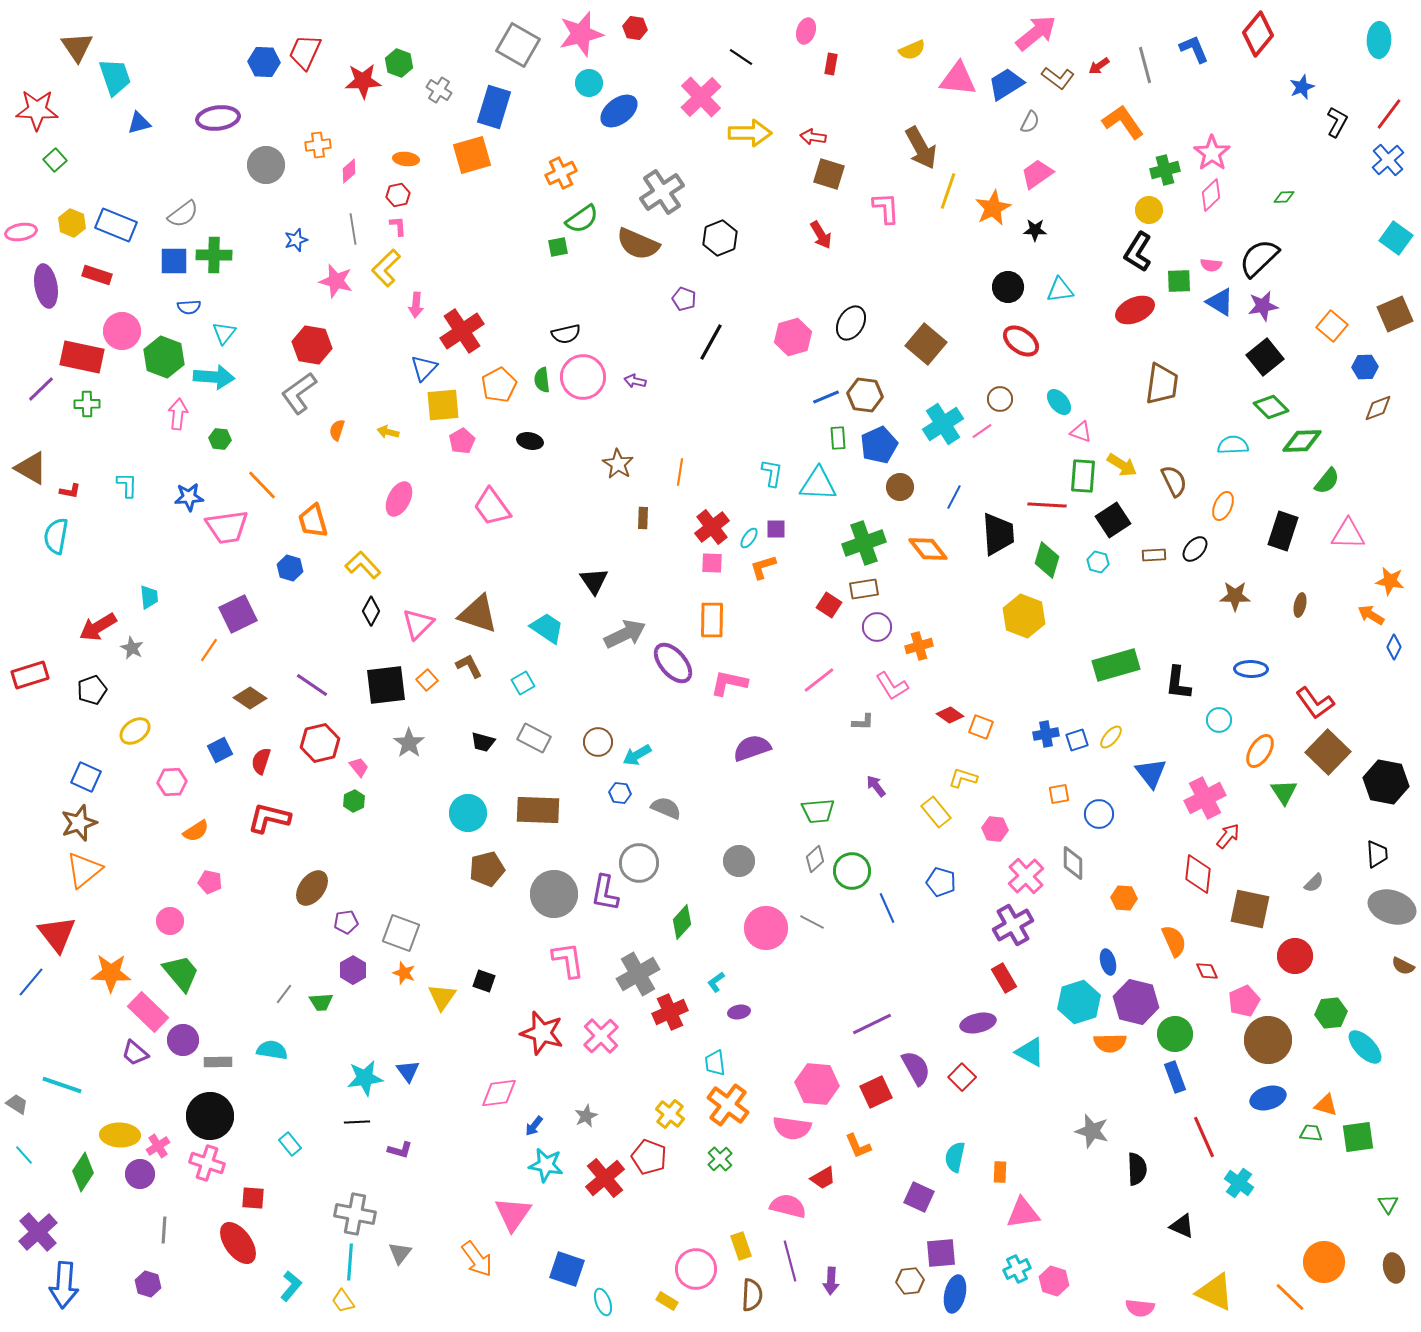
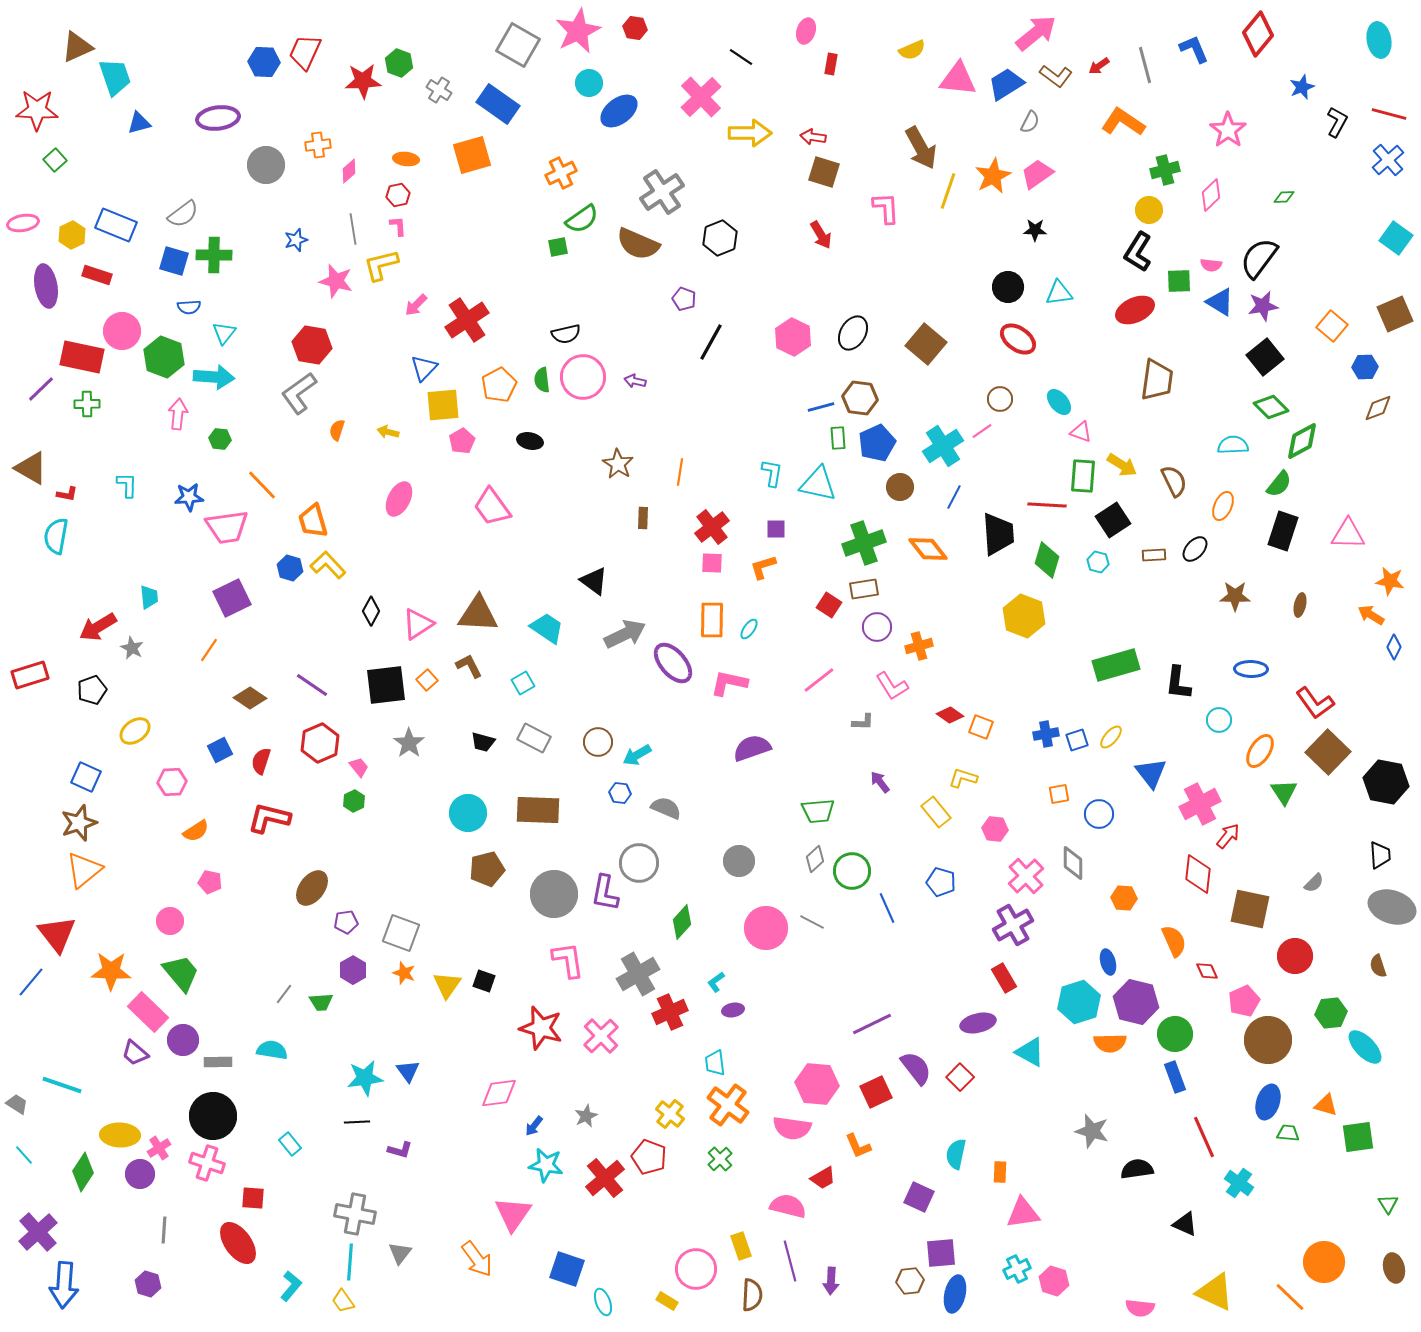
pink star at (581, 34): moved 3 px left, 3 px up; rotated 12 degrees counterclockwise
cyan ellipse at (1379, 40): rotated 12 degrees counterclockwise
brown triangle at (77, 47): rotated 40 degrees clockwise
brown L-shape at (1058, 78): moved 2 px left, 2 px up
blue rectangle at (494, 107): moved 4 px right, 3 px up; rotated 72 degrees counterclockwise
red line at (1389, 114): rotated 68 degrees clockwise
orange L-shape at (1123, 122): rotated 21 degrees counterclockwise
pink star at (1212, 153): moved 16 px right, 23 px up
brown square at (829, 174): moved 5 px left, 2 px up
orange star at (993, 208): moved 32 px up
yellow hexagon at (72, 223): moved 12 px down; rotated 12 degrees clockwise
pink ellipse at (21, 232): moved 2 px right, 9 px up
black semicircle at (1259, 258): rotated 9 degrees counterclockwise
blue square at (174, 261): rotated 16 degrees clockwise
yellow L-shape at (386, 268): moved 5 px left, 3 px up; rotated 30 degrees clockwise
cyan triangle at (1060, 290): moved 1 px left, 3 px down
pink arrow at (416, 305): rotated 40 degrees clockwise
black ellipse at (851, 323): moved 2 px right, 10 px down
red cross at (462, 331): moved 5 px right, 11 px up
pink hexagon at (793, 337): rotated 18 degrees counterclockwise
red ellipse at (1021, 341): moved 3 px left, 2 px up
brown trapezoid at (1162, 384): moved 5 px left, 4 px up
brown hexagon at (865, 395): moved 5 px left, 3 px down
blue line at (826, 397): moved 5 px left, 10 px down; rotated 8 degrees clockwise
cyan cross at (943, 424): moved 22 px down
green diamond at (1302, 441): rotated 27 degrees counterclockwise
blue pentagon at (879, 445): moved 2 px left, 2 px up
green semicircle at (1327, 481): moved 48 px left, 3 px down
cyan triangle at (818, 484): rotated 9 degrees clockwise
red L-shape at (70, 491): moved 3 px left, 3 px down
cyan ellipse at (749, 538): moved 91 px down
yellow L-shape at (363, 565): moved 35 px left
black triangle at (594, 581): rotated 20 degrees counterclockwise
purple square at (238, 614): moved 6 px left, 16 px up
brown triangle at (478, 614): rotated 15 degrees counterclockwise
pink triangle at (418, 624): rotated 12 degrees clockwise
red hexagon at (320, 743): rotated 9 degrees counterclockwise
purple arrow at (876, 786): moved 4 px right, 4 px up
pink cross at (1205, 798): moved 5 px left, 6 px down
black trapezoid at (1377, 854): moved 3 px right, 1 px down
brown semicircle at (1403, 966): moved 25 px left; rotated 45 degrees clockwise
orange star at (111, 973): moved 2 px up
yellow triangle at (442, 997): moved 5 px right, 12 px up
purple ellipse at (739, 1012): moved 6 px left, 2 px up
red star at (542, 1033): moved 1 px left, 5 px up
purple semicircle at (916, 1068): rotated 9 degrees counterclockwise
red square at (962, 1077): moved 2 px left
blue ellipse at (1268, 1098): moved 4 px down; rotated 56 degrees counterclockwise
black circle at (210, 1116): moved 3 px right
green trapezoid at (1311, 1133): moved 23 px left
pink cross at (158, 1146): moved 1 px right, 2 px down
cyan semicircle at (955, 1157): moved 1 px right, 3 px up
black semicircle at (1137, 1169): rotated 96 degrees counterclockwise
black triangle at (1182, 1226): moved 3 px right, 2 px up
